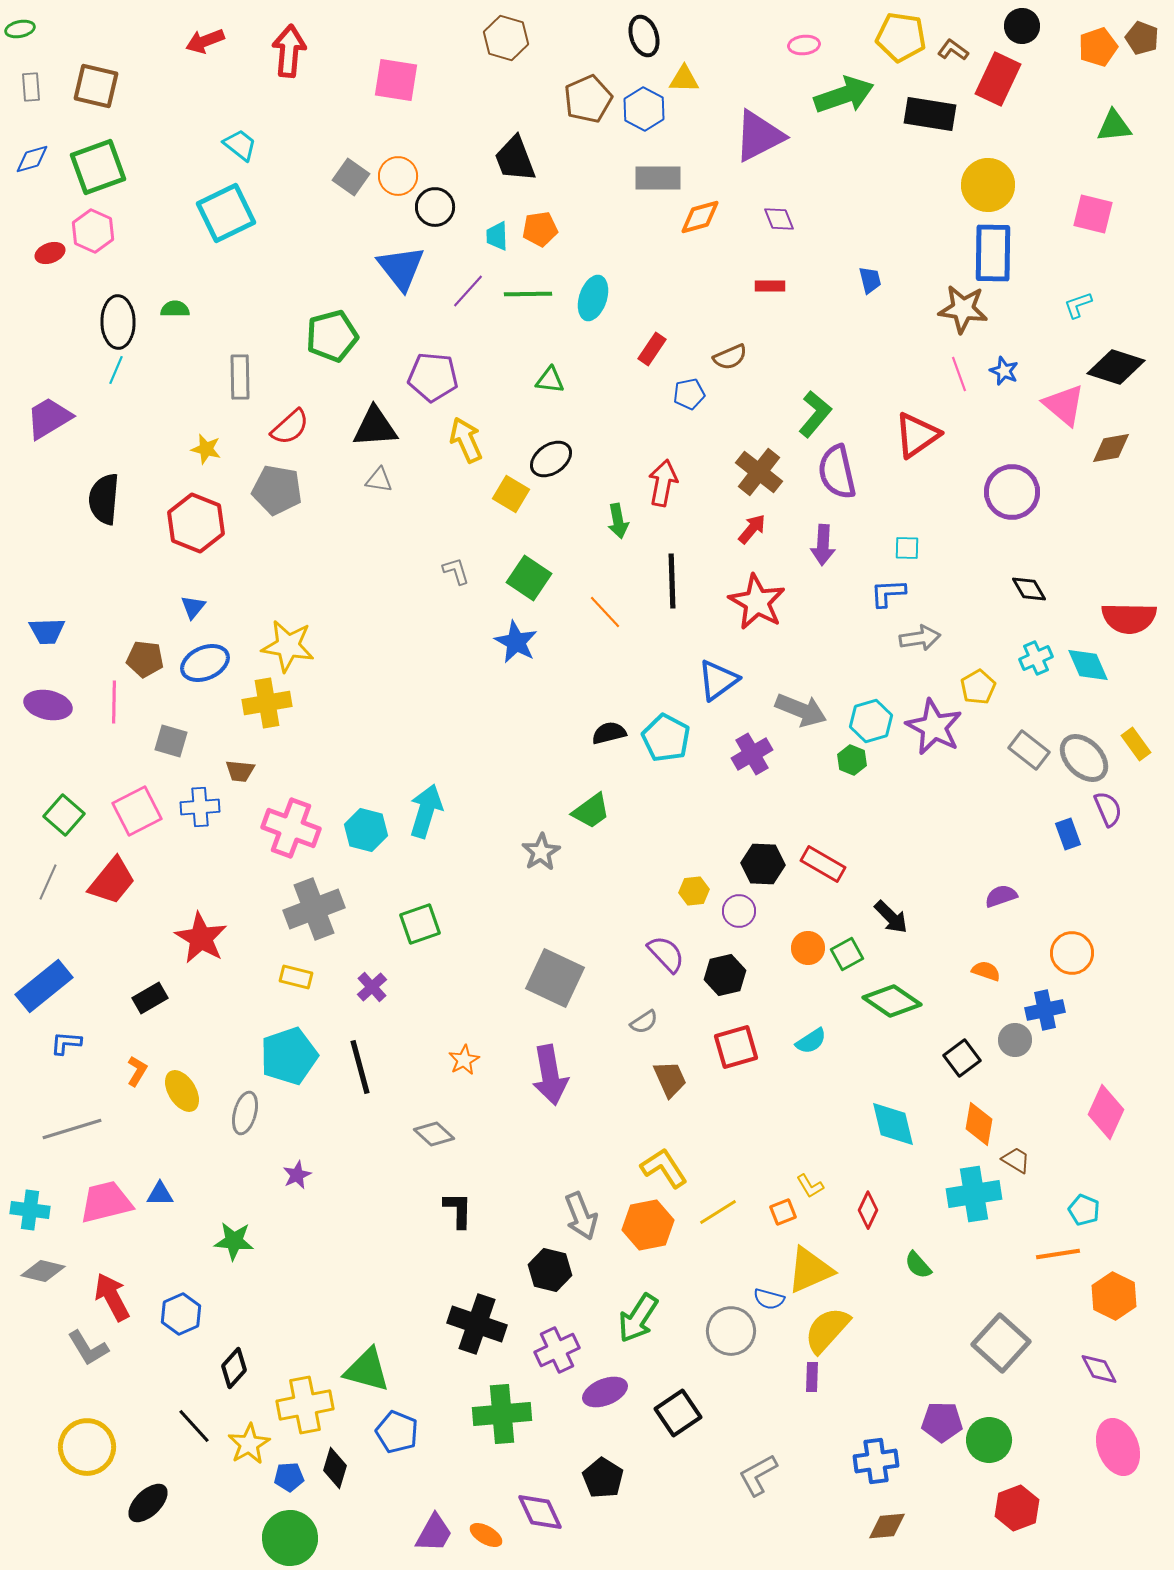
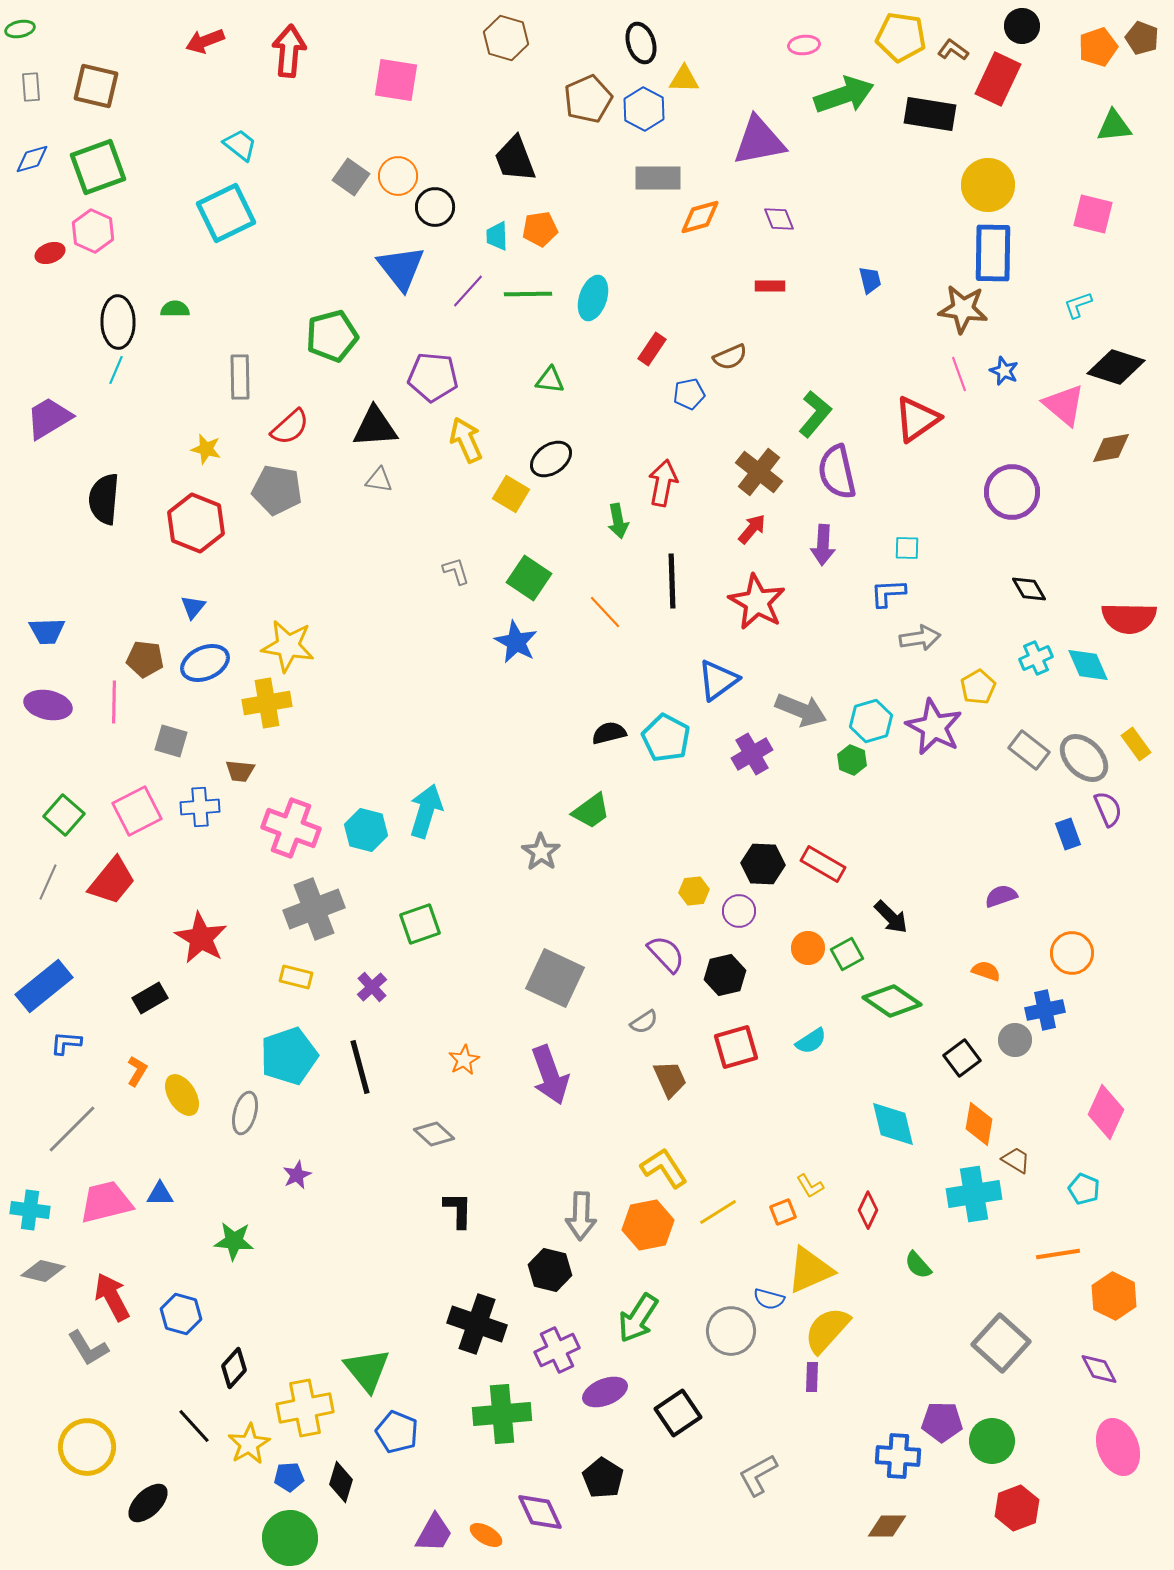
black ellipse at (644, 36): moved 3 px left, 7 px down
purple triangle at (759, 136): moved 5 px down; rotated 16 degrees clockwise
red triangle at (917, 435): moved 16 px up
gray star at (541, 852): rotated 6 degrees counterclockwise
purple arrow at (550, 1075): rotated 10 degrees counterclockwise
yellow ellipse at (182, 1091): moved 4 px down
gray line at (72, 1129): rotated 28 degrees counterclockwise
cyan pentagon at (1084, 1210): moved 21 px up
gray arrow at (581, 1216): rotated 24 degrees clockwise
blue hexagon at (181, 1314): rotated 21 degrees counterclockwise
green triangle at (367, 1370): rotated 36 degrees clockwise
yellow cross at (305, 1405): moved 3 px down
green circle at (989, 1440): moved 3 px right, 1 px down
blue cross at (876, 1461): moved 22 px right, 5 px up; rotated 12 degrees clockwise
black diamond at (335, 1468): moved 6 px right, 14 px down
brown diamond at (887, 1526): rotated 6 degrees clockwise
